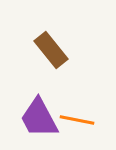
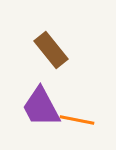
purple trapezoid: moved 2 px right, 11 px up
